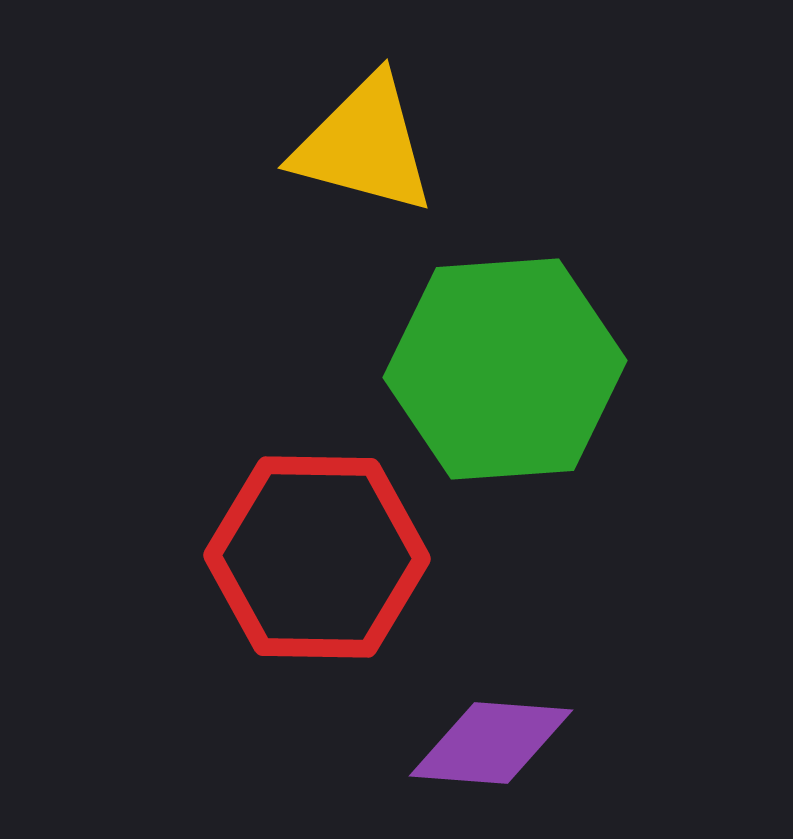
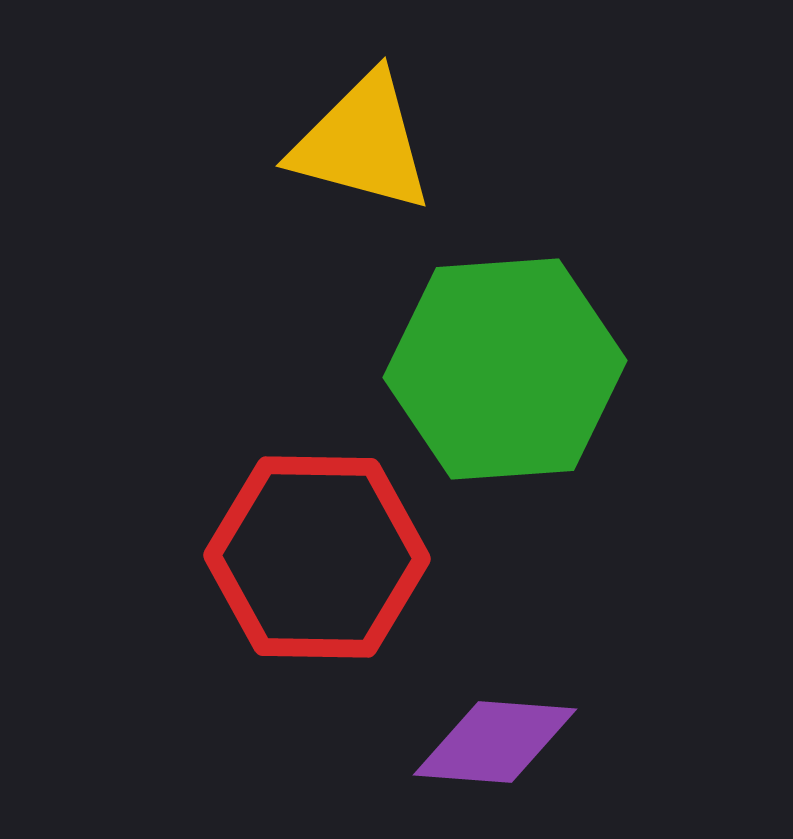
yellow triangle: moved 2 px left, 2 px up
purple diamond: moved 4 px right, 1 px up
